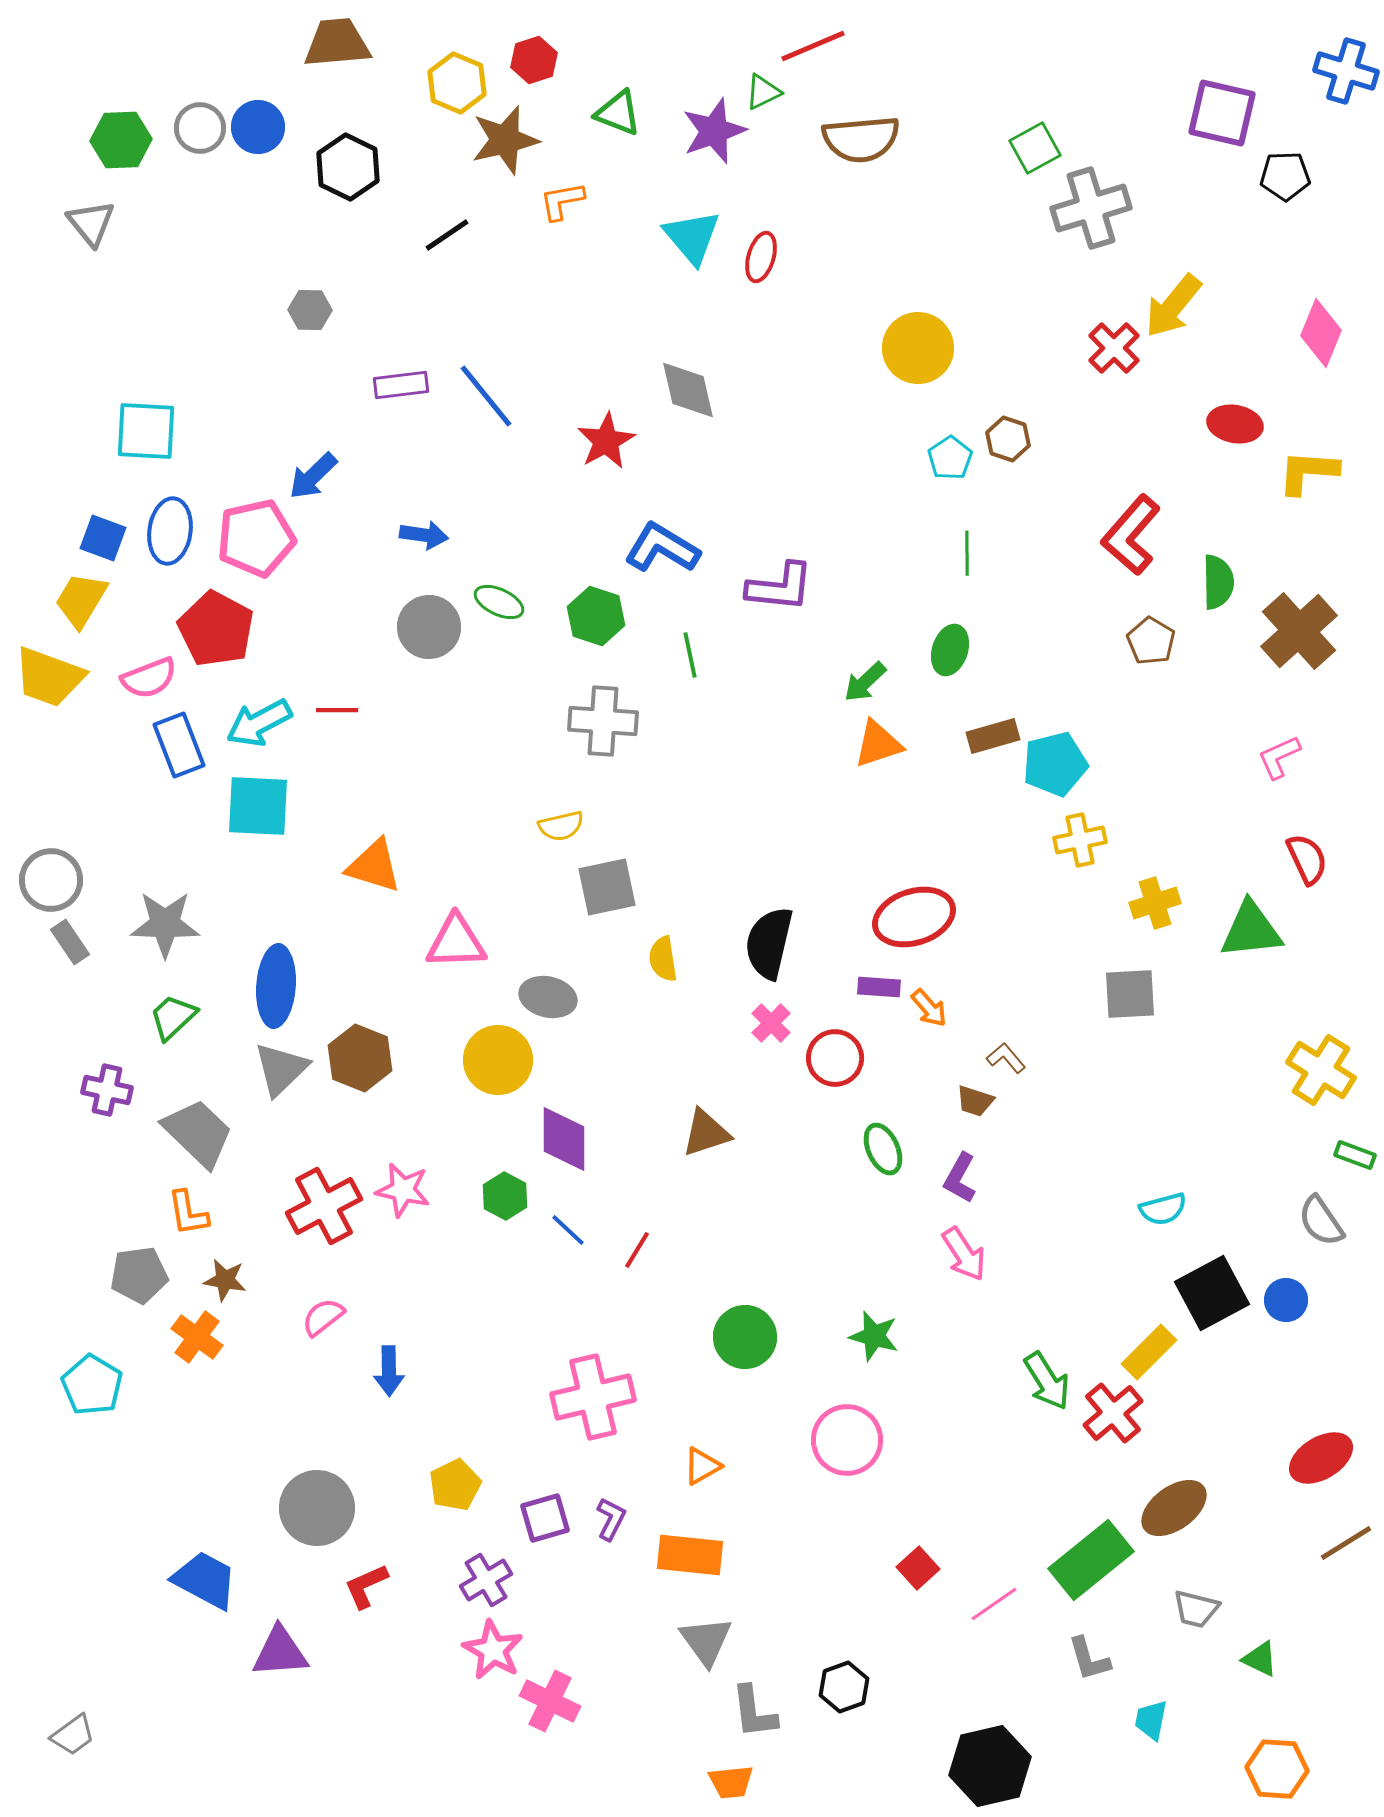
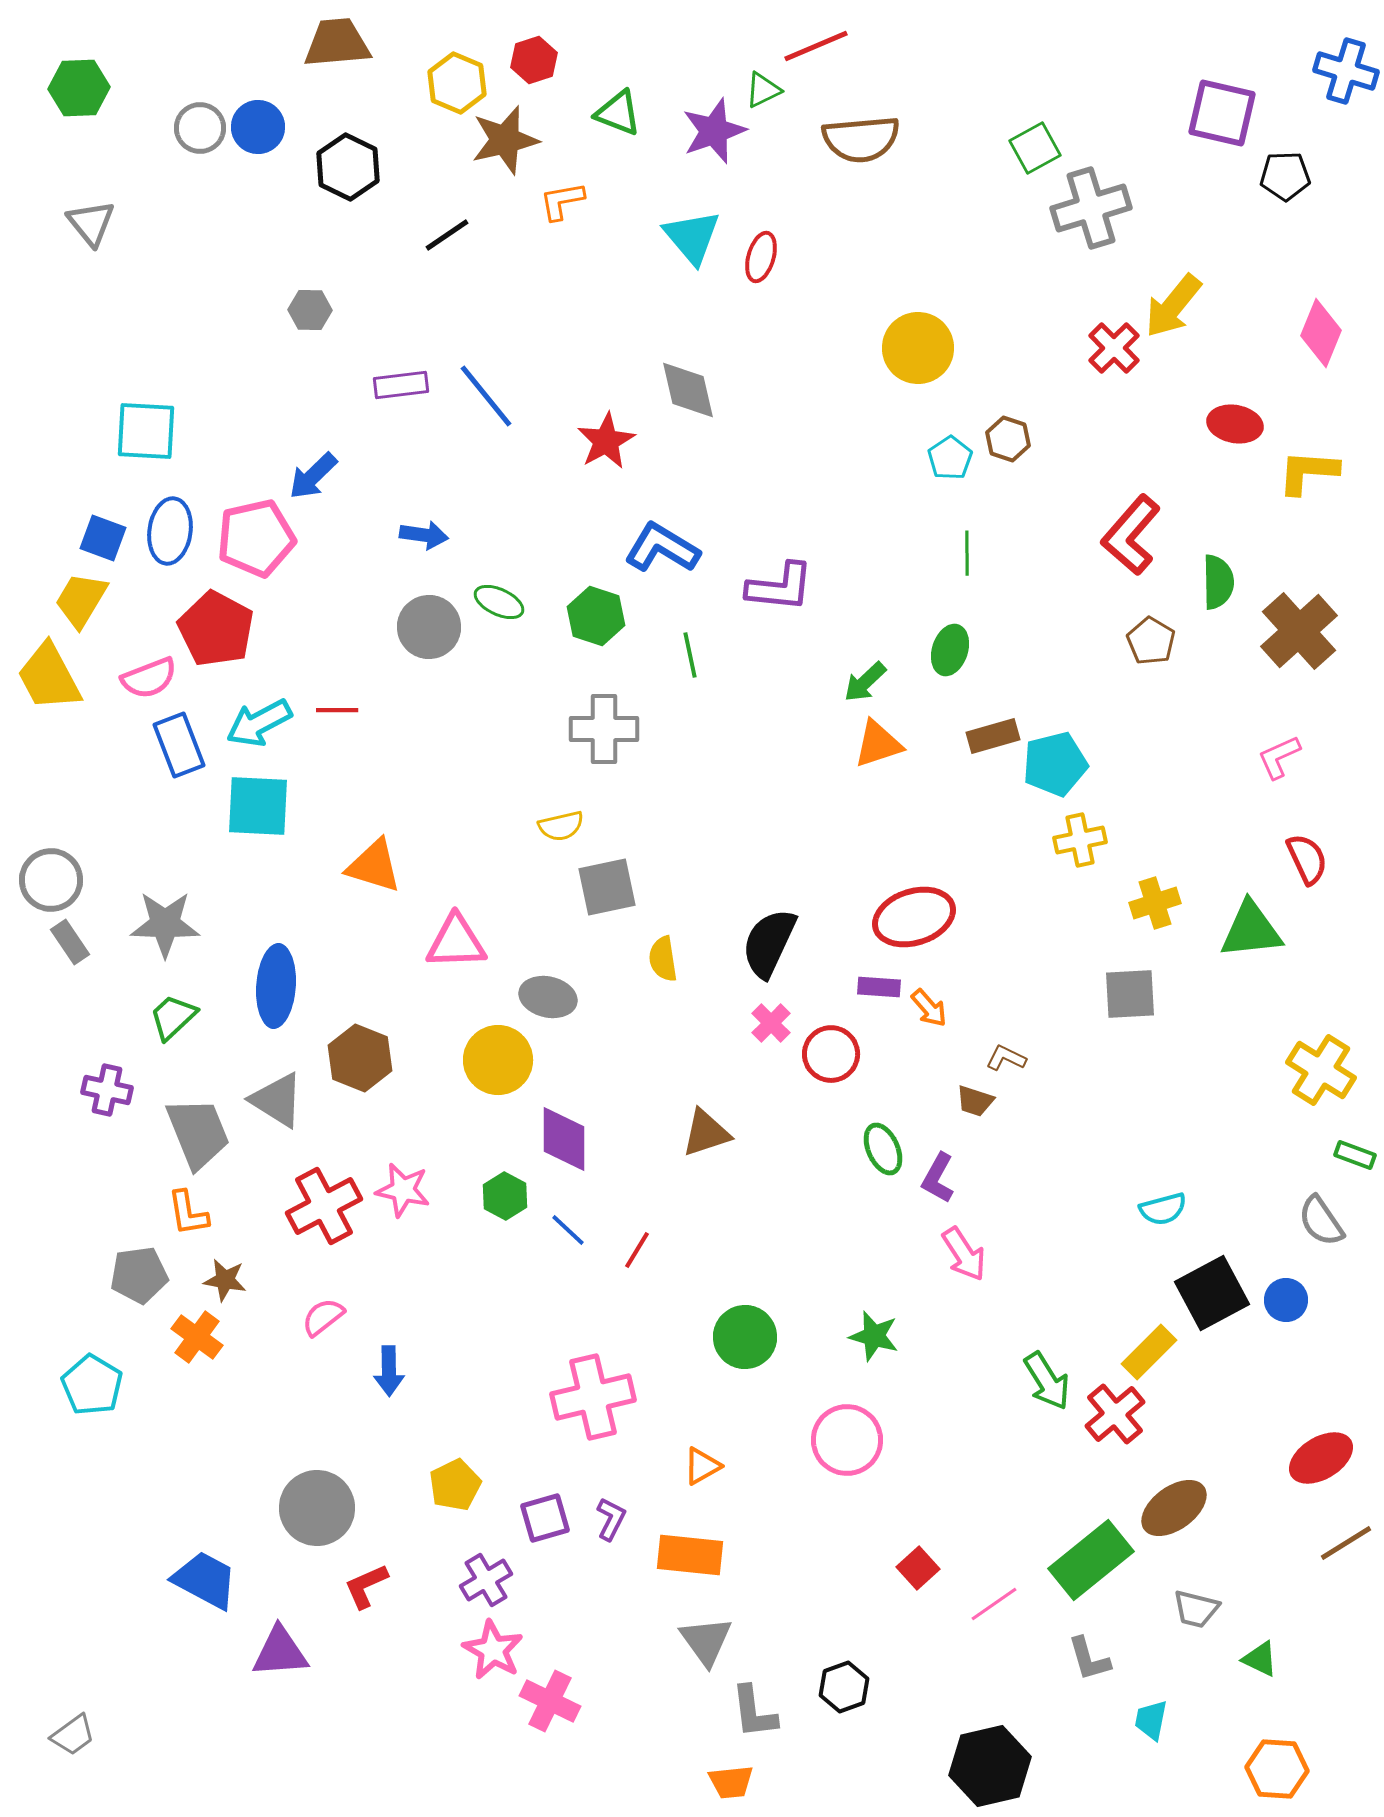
red line at (813, 46): moved 3 px right
green triangle at (763, 92): moved 2 px up
green hexagon at (121, 140): moved 42 px left, 52 px up
yellow trapezoid at (49, 677): rotated 42 degrees clockwise
gray cross at (603, 721): moved 1 px right, 8 px down; rotated 4 degrees counterclockwise
black semicircle at (769, 943): rotated 12 degrees clockwise
red circle at (835, 1058): moved 4 px left, 4 px up
brown L-shape at (1006, 1058): rotated 24 degrees counterclockwise
gray triangle at (281, 1069): moved 4 px left, 31 px down; rotated 44 degrees counterclockwise
gray trapezoid at (198, 1133): rotated 24 degrees clockwise
purple L-shape at (960, 1178): moved 22 px left
red cross at (1113, 1413): moved 2 px right, 1 px down
